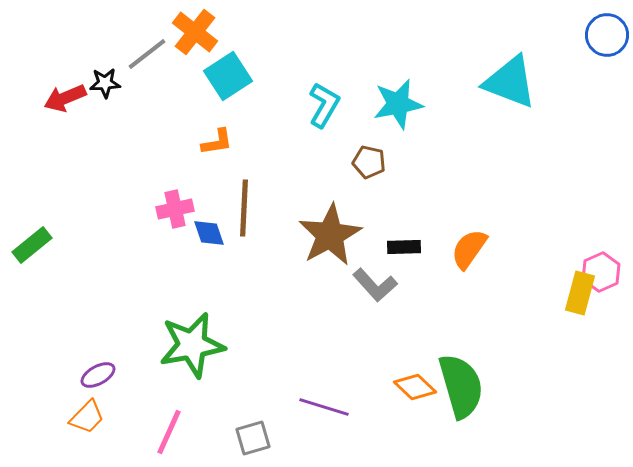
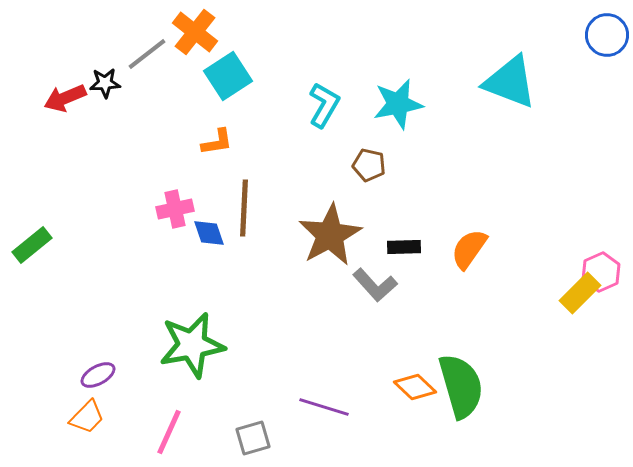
brown pentagon: moved 3 px down
yellow rectangle: rotated 30 degrees clockwise
